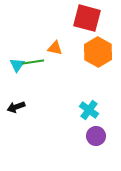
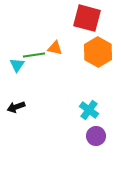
green line: moved 1 px right, 7 px up
